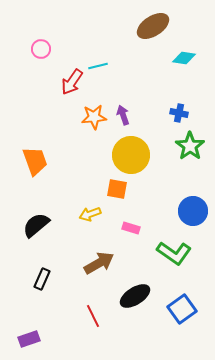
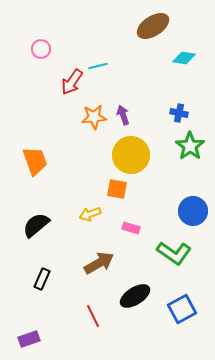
blue square: rotated 8 degrees clockwise
